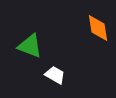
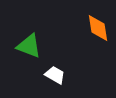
green triangle: moved 1 px left
